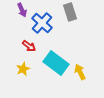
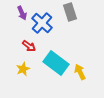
purple arrow: moved 3 px down
